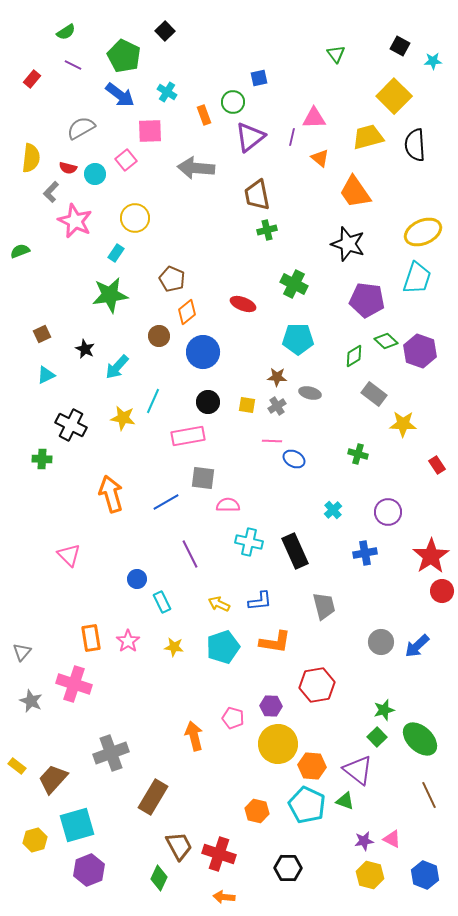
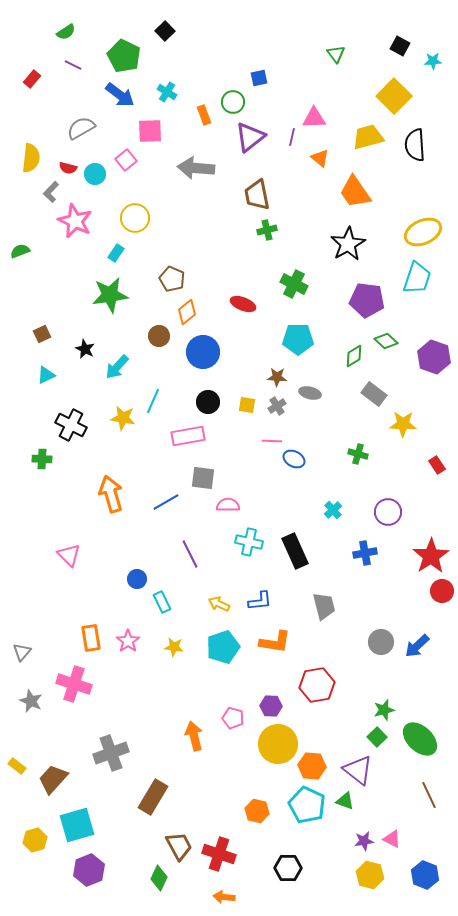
black star at (348, 244): rotated 24 degrees clockwise
purple hexagon at (420, 351): moved 14 px right, 6 px down
